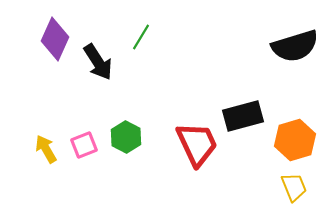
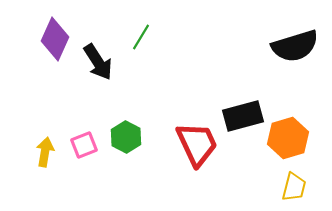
orange hexagon: moved 7 px left, 2 px up
yellow arrow: moved 1 px left, 3 px down; rotated 40 degrees clockwise
yellow trapezoid: rotated 36 degrees clockwise
